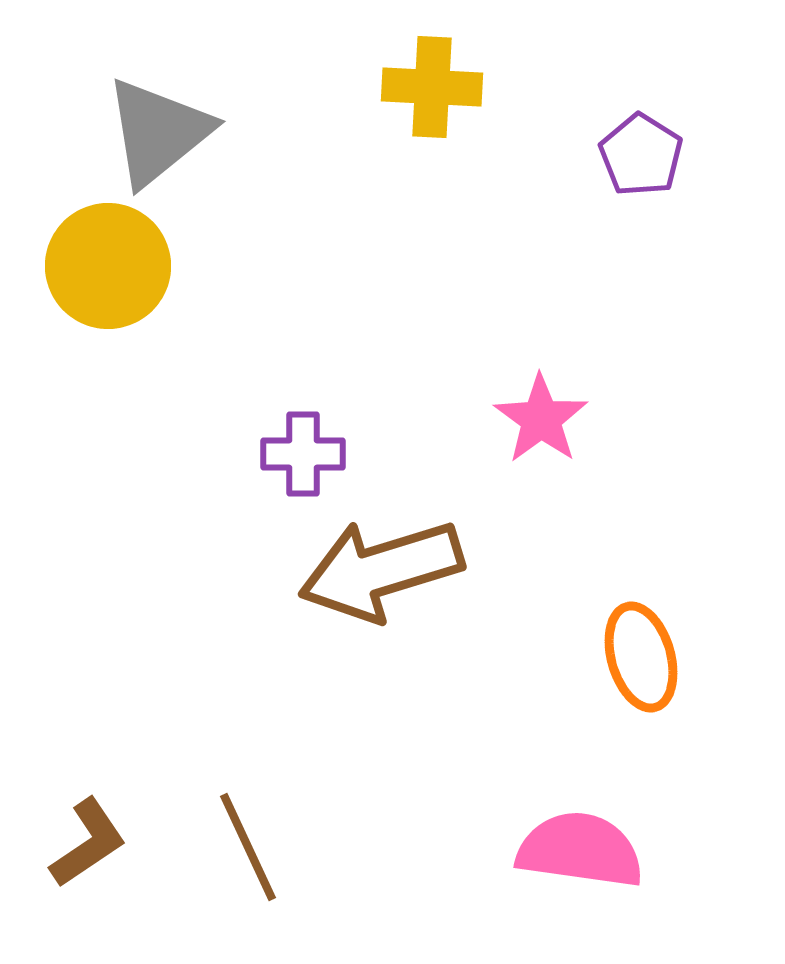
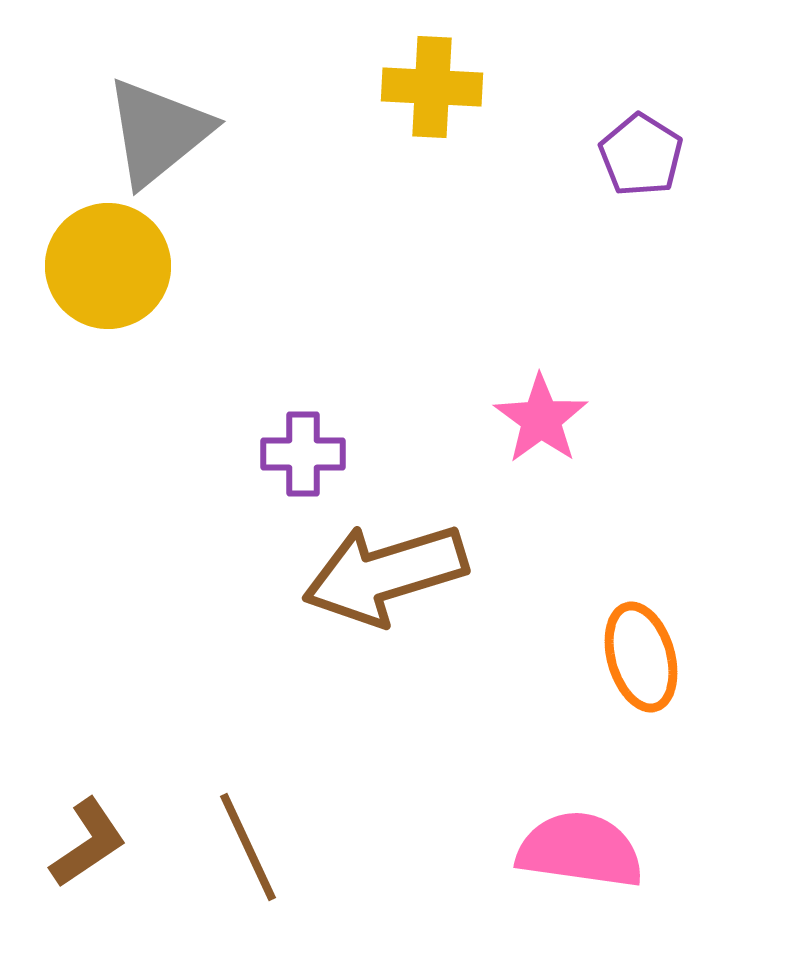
brown arrow: moved 4 px right, 4 px down
